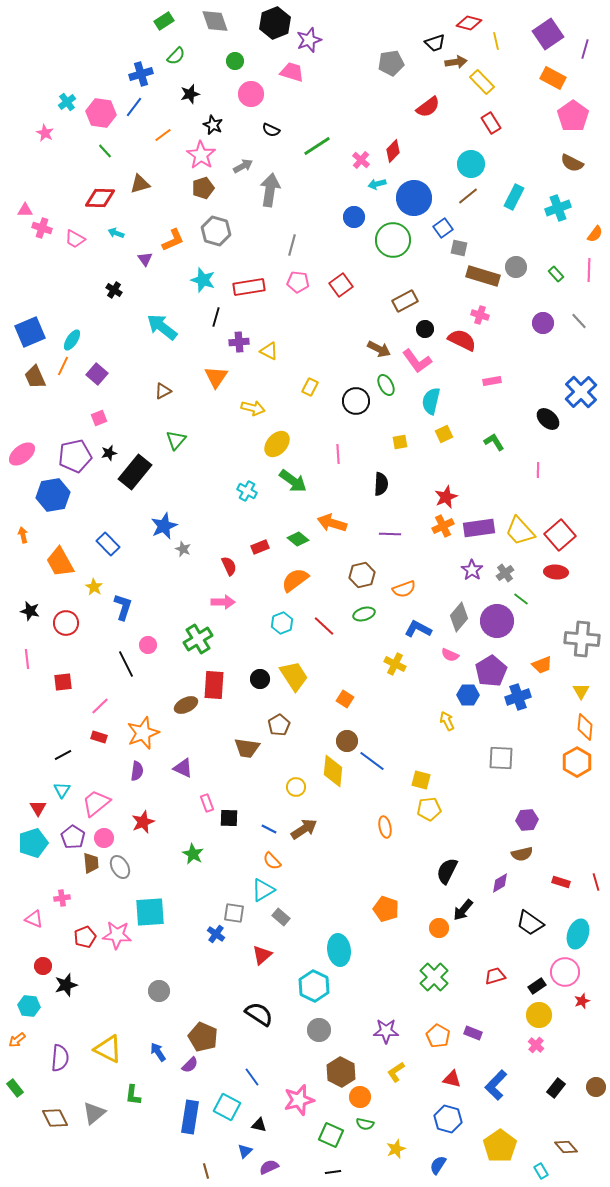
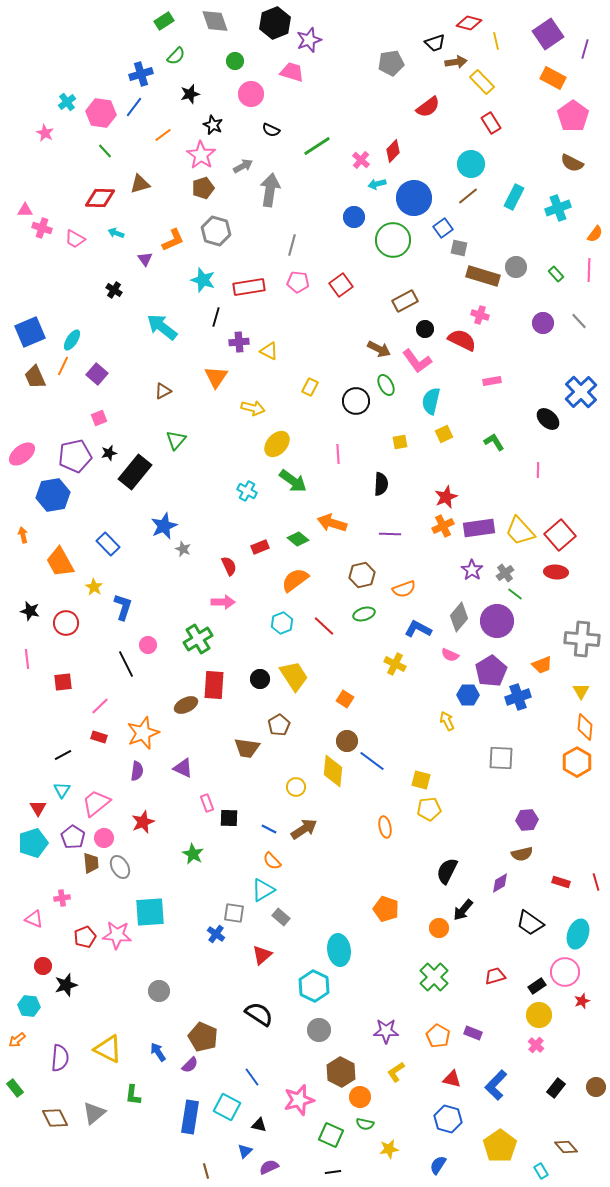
green line at (521, 599): moved 6 px left, 5 px up
yellow star at (396, 1149): moved 7 px left; rotated 12 degrees clockwise
